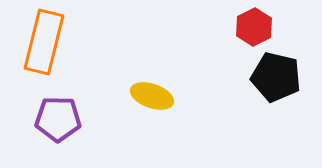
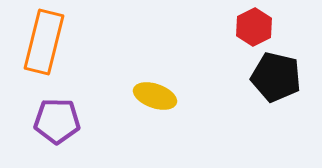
yellow ellipse: moved 3 px right
purple pentagon: moved 1 px left, 2 px down
